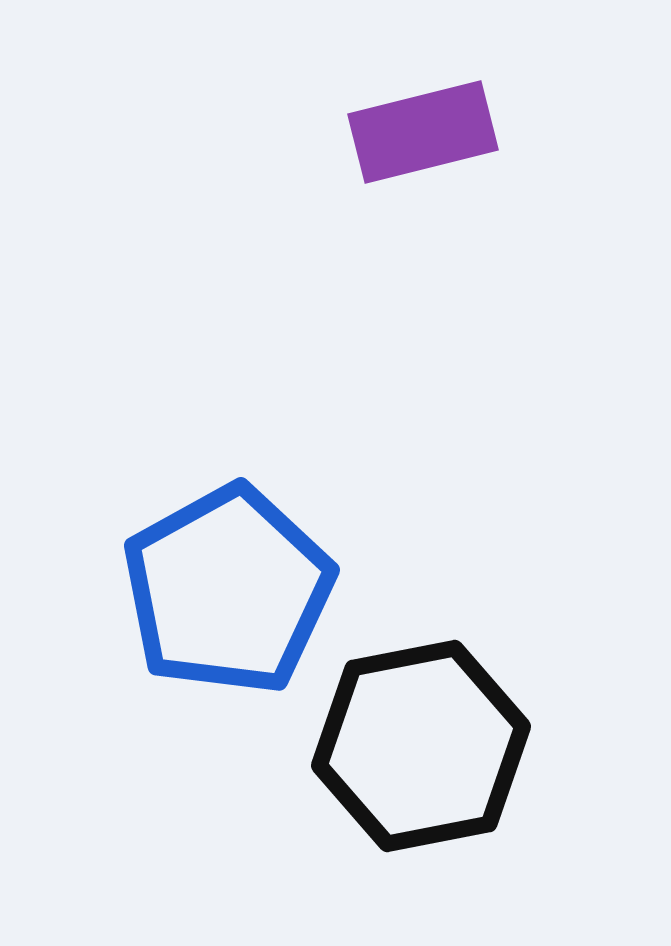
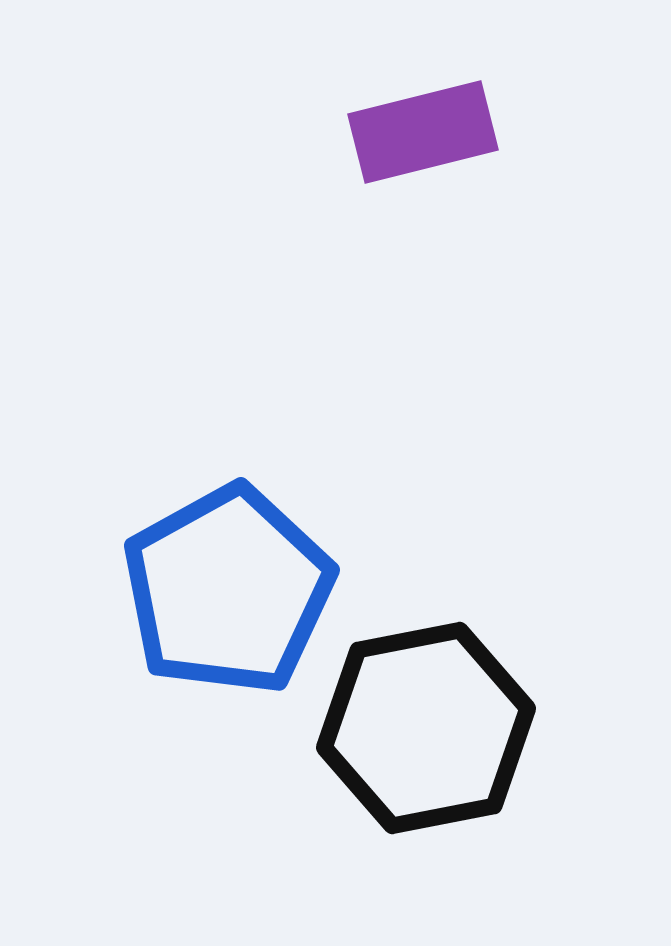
black hexagon: moved 5 px right, 18 px up
